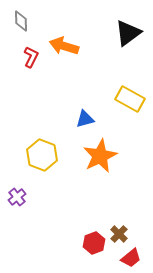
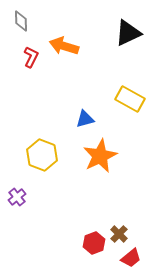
black triangle: rotated 12 degrees clockwise
